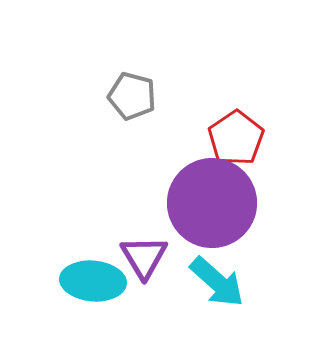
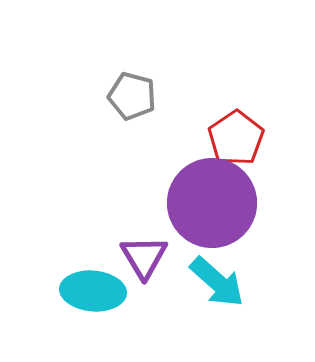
cyan ellipse: moved 10 px down
